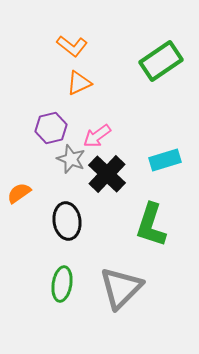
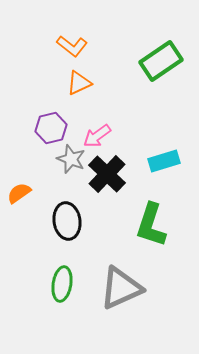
cyan rectangle: moved 1 px left, 1 px down
gray triangle: rotated 21 degrees clockwise
